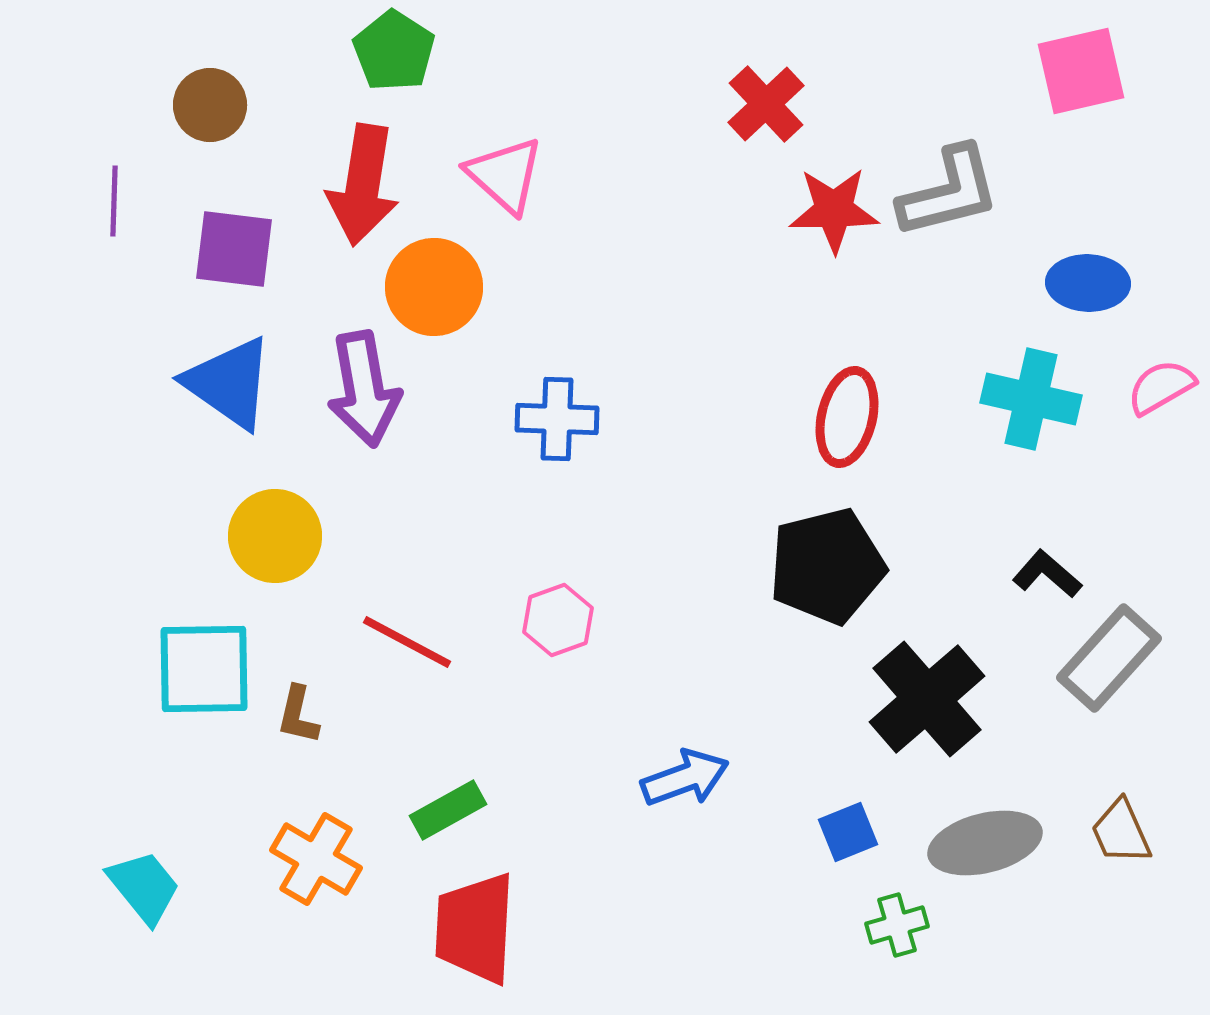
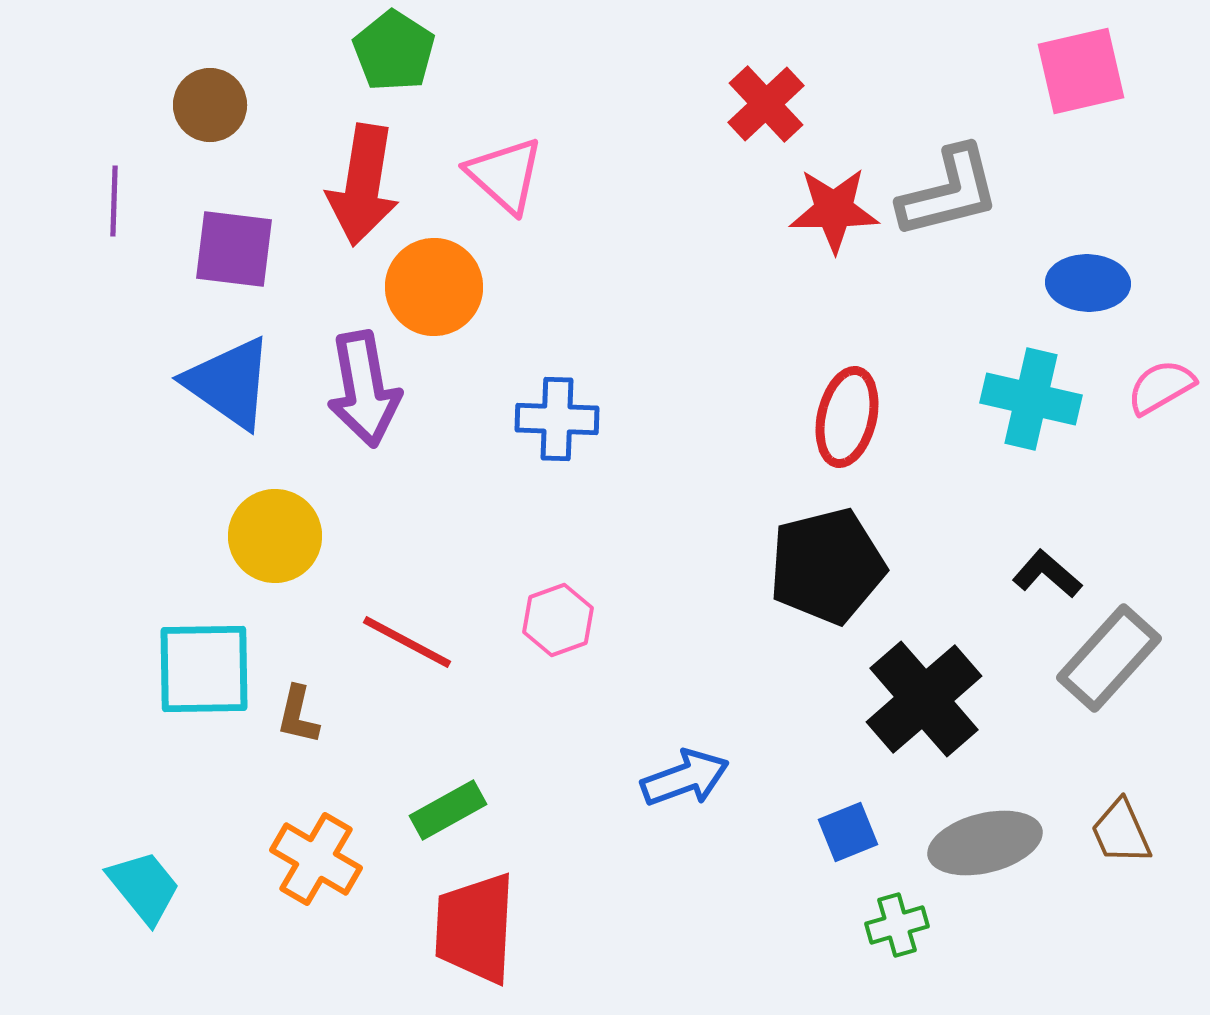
black cross: moved 3 px left
